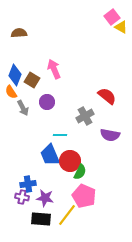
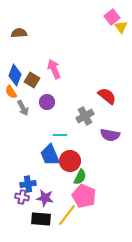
yellow triangle: rotated 24 degrees clockwise
green semicircle: moved 5 px down
